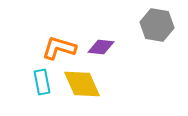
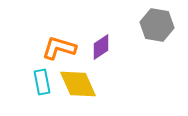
purple diamond: rotated 40 degrees counterclockwise
yellow diamond: moved 4 px left
